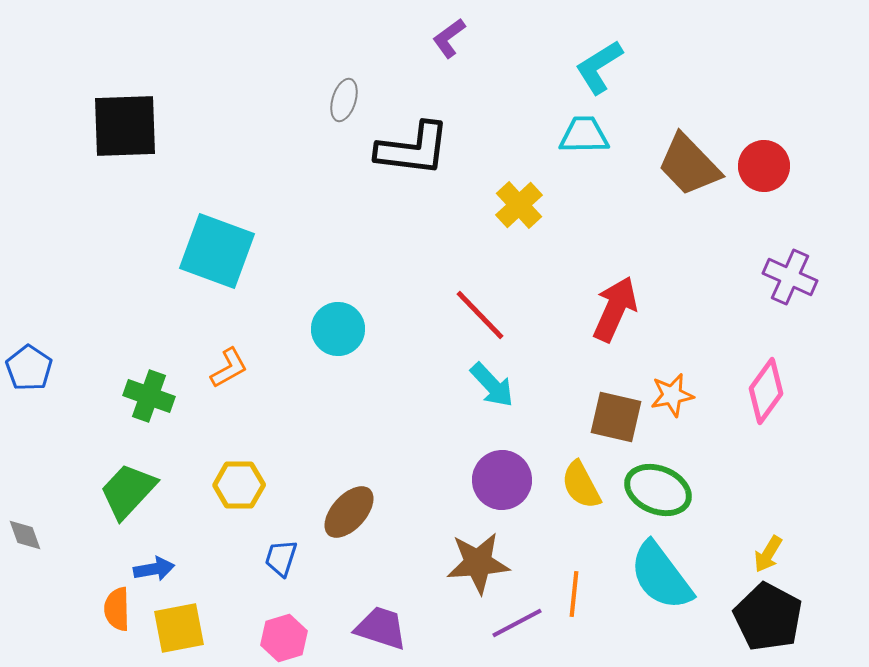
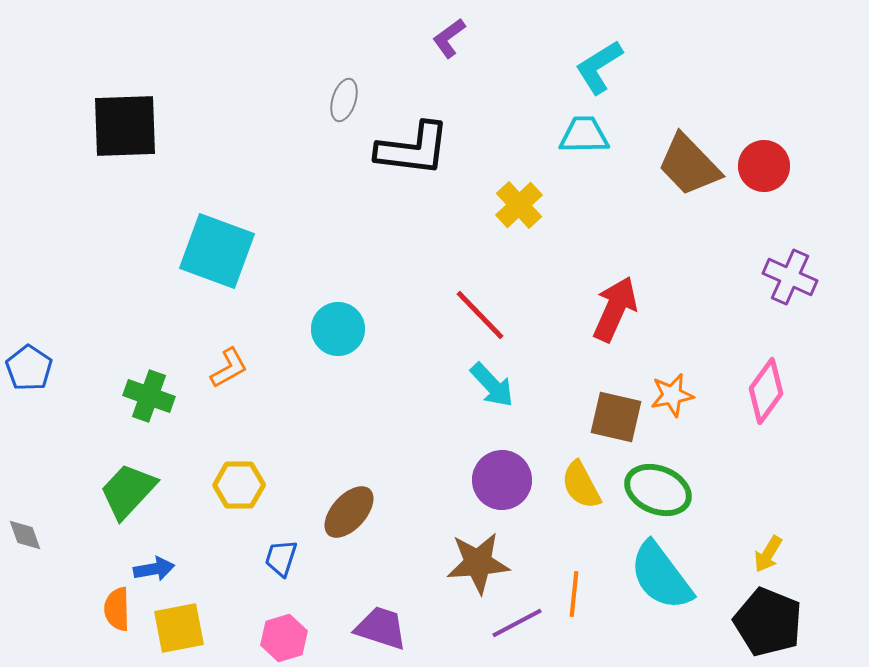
black pentagon: moved 5 px down; rotated 6 degrees counterclockwise
